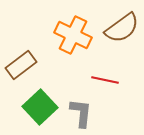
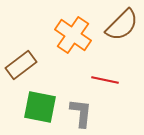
brown semicircle: moved 3 px up; rotated 9 degrees counterclockwise
orange cross: rotated 9 degrees clockwise
green square: rotated 36 degrees counterclockwise
